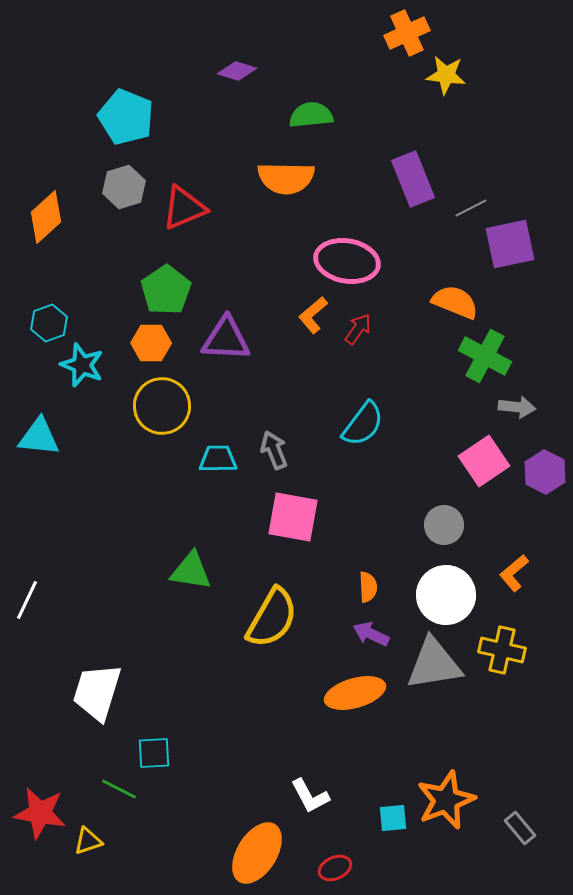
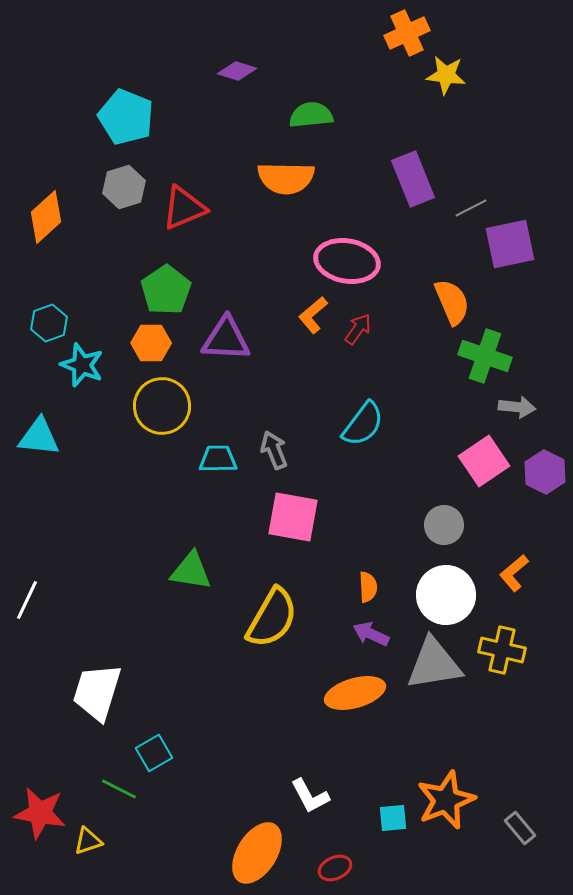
orange semicircle at (455, 302): moved 3 px left; rotated 45 degrees clockwise
green cross at (485, 356): rotated 9 degrees counterclockwise
cyan square at (154, 753): rotated 27 degrees counterclockwise
